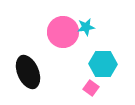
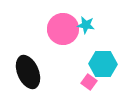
cyan star: moved 2 px up; rotated 18 degrees clockwise
pink circle: moved 3 px up
pink square: moved 2 px left, 6 px up
